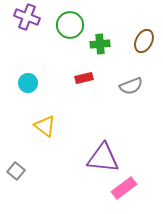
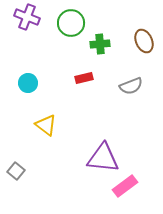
green circle: moved 1 px right, 2 px up
brown ellipse: rotated 50 degrees counterclockwise
yellow triangle: moved 1 px right, 1 px up
pink rectangle: moved 1 px right, 2 px up
